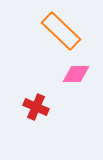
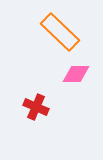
orange rectangle: moved 1 px left, 1 px down
